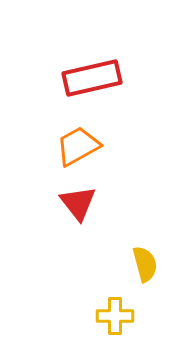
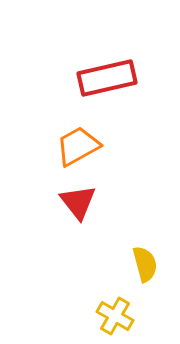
red rectangle: moved 15 px right
red triangle: moved 1 px up
yellow cross: rotated 30 degrees clockwise
